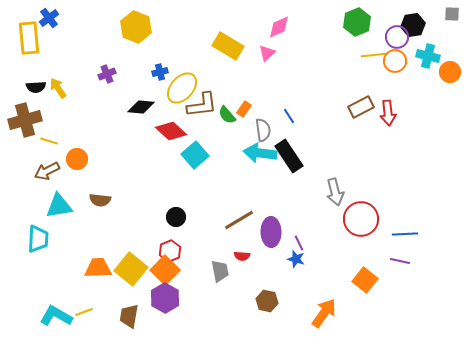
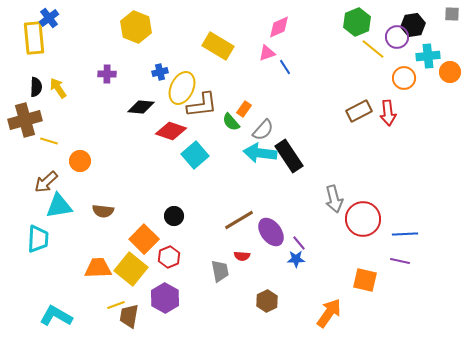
yellow rectangle at (29, 38): moved 5 px right
yellow rectangle at (228, 46): moved 10 px left
pink triangle at (267, 53): rotated 24 degrees clockwise
yellow line at (374, 55): moved 1 px left, 6 px up; rotated 45 degrees clockwise
cyan cross at (428, 56): rotated 20 degrees counterclockwise
orange circle at (395, 61): moved 9 px right, 17 px down
purple cross at (107, 74): rotated 24 degrees clockwise
black semicircle at (36, 87): rotated 84 degrees counterclockwise
yellow ellipse at (182, 88): rotated 16 degrees counterclockwise
brown rectangle at (361, 107): moved 2 px left, 4 px down
green semicircle at (227, 115): moved 4 px right, 7 px down
blue line at (289, 116): moved 4 px left, 49 px up
gray semicircle at (263, 130): rotated 50 degrees clockwise
red diamond at (171, 131): rotated 24 degrees counterclockwise
orange circle at (77, 159): moved 3 px right, 2 px down
brown arrow at (47, 171): moved 1 px left, 11 px down; rotated 15 degrees counterclockwise
gray arrow at (335, 192): moved 1 px left, 7 px down
brown semicircle at (100, 200): moved 3 px right, 11 px down
black circle at (176, 217): moved 2 px left, 1 px up
red circle at (361, 219): moved 2 px right
purple ellipse at (271, 232): rotated 36 degrees counterclockwise
purple line at (299, 243): rotated 14 degrees counterclockwise
red hexagon at (170, 251): moved 1 px left, 6 px down
blue star at (296, 259): rotated 18 degrees counterclockwise
orange square at (165, 270): moved 21 px left, 31 px up
orange square at (365, 280): rotated 25 degrees counterclockwise
brown hexagon at (267, 301): rotated 20 degrees clockwise
yellow line at (84, 312): moved 32 px right, 7 px up
orange arrow at (324, 313): moved 5 px right
